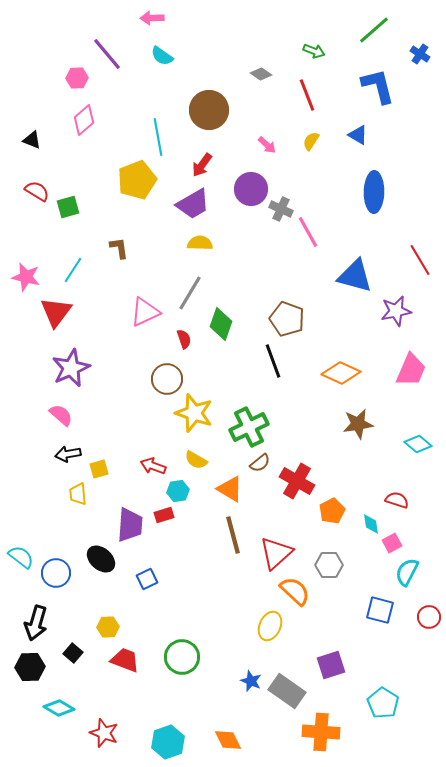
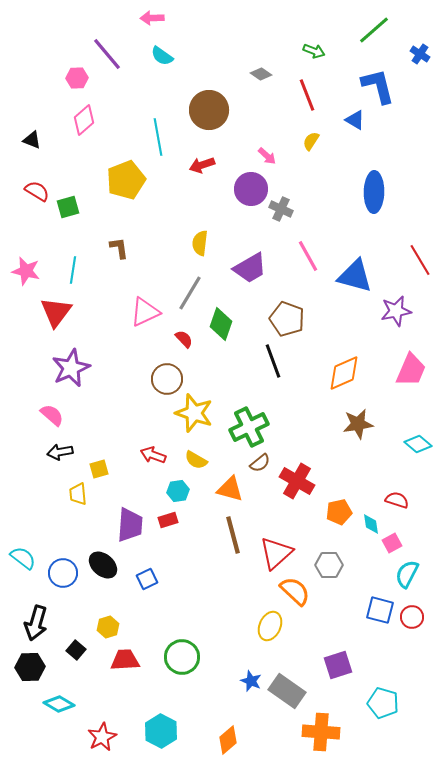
blue triangle at (358, 135): moved 3 px left, 15 px up
pink arrow at (267, 145): moved 11 px down
red arrow at (202, 165): rotated 35 degrees clockwise
yellow pentagon at (137, 180): moved 11 px left
purple trapezoid at (193, 204): moved 57 px right, 64 px down
pink line at (308, 232): moved 24 px down
yellow semicircle at (200, 243): rotated 85 degrees counterclockwise
cyan line at (73, 270): rotated 24 degrees counterclockwise
pink star at (26, 277): moved 6 px up
red semicircle at (184, 339): rotated 24 degrees counterclockwise
orange diamond at (341, 373): moved 3 px right; rotated 48 degrees counterclockwise
pink semicircle at (61, 415): moved 9 px left
black arrow at (68, 454): moved 8 px left, 2 px up
red arrow at (153, 466): moved 11 px up
orange triangle at (230, 489): rotated 16 degrees counterclockwise
orange pentagon at (332, 511): moved 7 px right, 1 px down; rotated 15 degrees clockwise
red rectangle at (164, 515): moved 4 px right, 5 px down
cyan semicircle at (21, 557): moved 2 px right, 1 px down
black ellipse at (101, 559): moved 2 px right, 6 px down
cyan semicircle at (407, 572): moved 2 px down
blue circle at (56, 573): moved 7 px right
red circle at (429, 617): moved 17 px left
yellow hexagon at (108, 627): rotated 15 degrees counterclockwise
black square at (73, 653): moved 3 px right, 3 px up
red trapezoid at (125, 660): rotated 24 degrees counterclockwise
purple square at (331, 665): moved 7 px right
cyan pentagon at (383, 703): rotated 16 degrees counterclockwise
cyan diamond at (59, 708): moved 4 px up
red star at (104, 733): moved 2 px left, 4 px down; rotated 24 degrees clockwise
orange diamond at (228, 740): rotated 76 degrees clockwise
cyan hexagon at (168, 742): moved 7 px left, 11 px up; rotated 12 degrees counterclockwise
